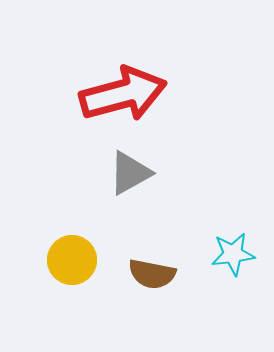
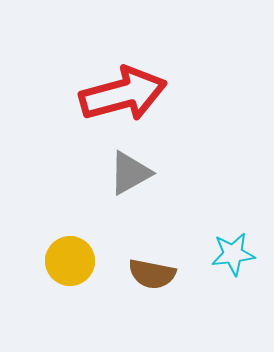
yellow circle: moved 2 px left, 1 px down
